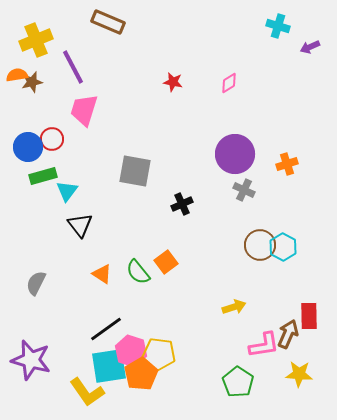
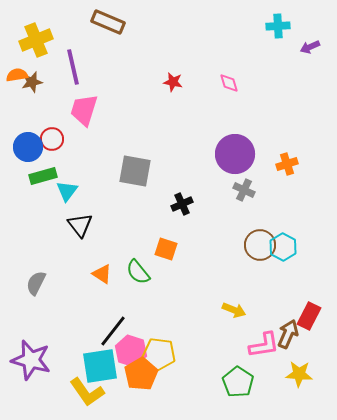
cyan cross: rotated 20 degrees counterclockwise
purple line: rotated 15 degrees clockwise
pink diamond: rotated 75 degrees counterclockwise
orange square: moved 13 px up; rotated 35 degrees counterclockwise
yellow arrow: moved 3 px down; rotated 40 degrees clockwise
red rectangle: rotated 28 degrees clockwise
black line: moved 7 px right, 2 px down; rotated 16 degrees counterclockwise
cyan square: moved 9 px left
